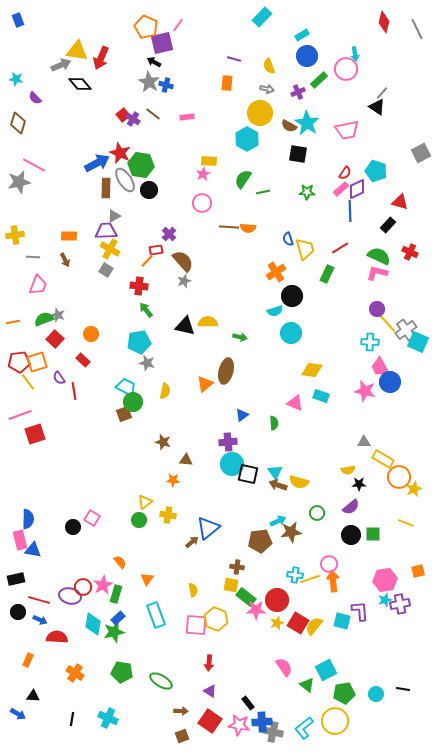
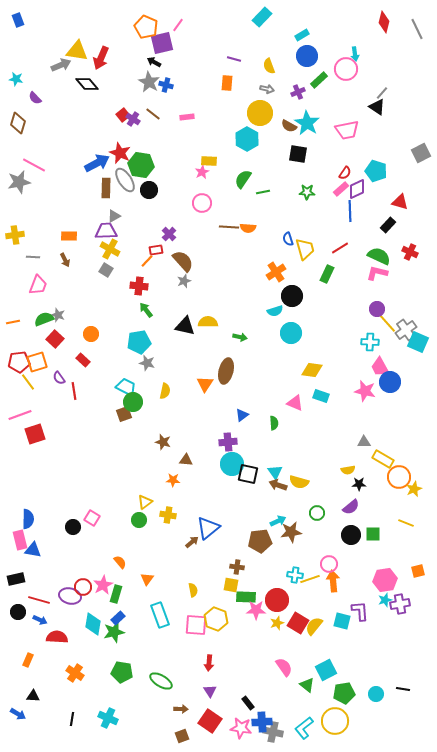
black diamond at (80, 84): moved 7 px right
pink star at (203, 174): moved 1 px left, 2 px up
orange triangle at (205, 384): rotated 18 degrees counterclockwise
green rectangle at (246, 597): rotated 36 degrees counterclockwise
cyan rectangle at (156, 615): moved 4 px right
purple triangle at (210, 691): rotated 24 degrees clockwise
brown arrow at (181, 711): moved 2 px up
pink star at (239, 725): moved 2 px right, 3 px down
